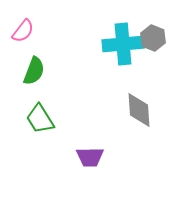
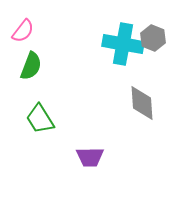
cyan cross: rotated 15 degrees clockwise
green semicircle: moved 3 px left, 5 px up
gray diamond: moved 3 px right, 7 px up
